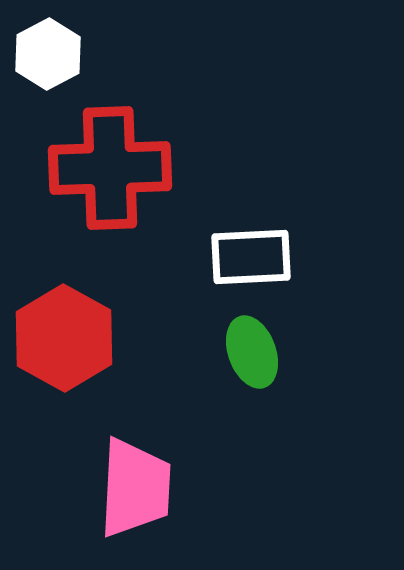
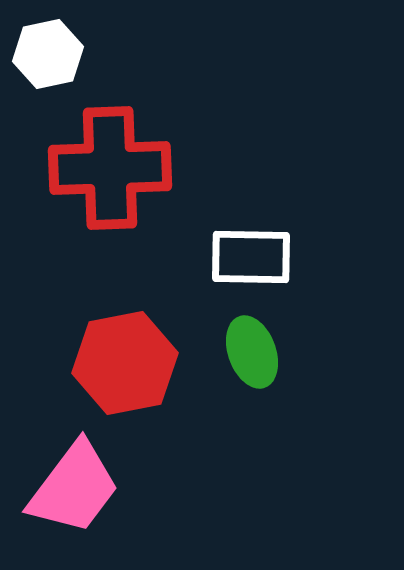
white hexagon: rotated 16 degrees clockwise
white rectangle: rotated 4 degrees clockwise
red hexagon: moved 61 px right, 25 px down; rotated 20 degrees clockwise
pink trapezoid: moved 61 px left; rotated 34 degrees clockwise
